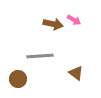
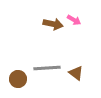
gray line: moved 7 px right, 12 px down
